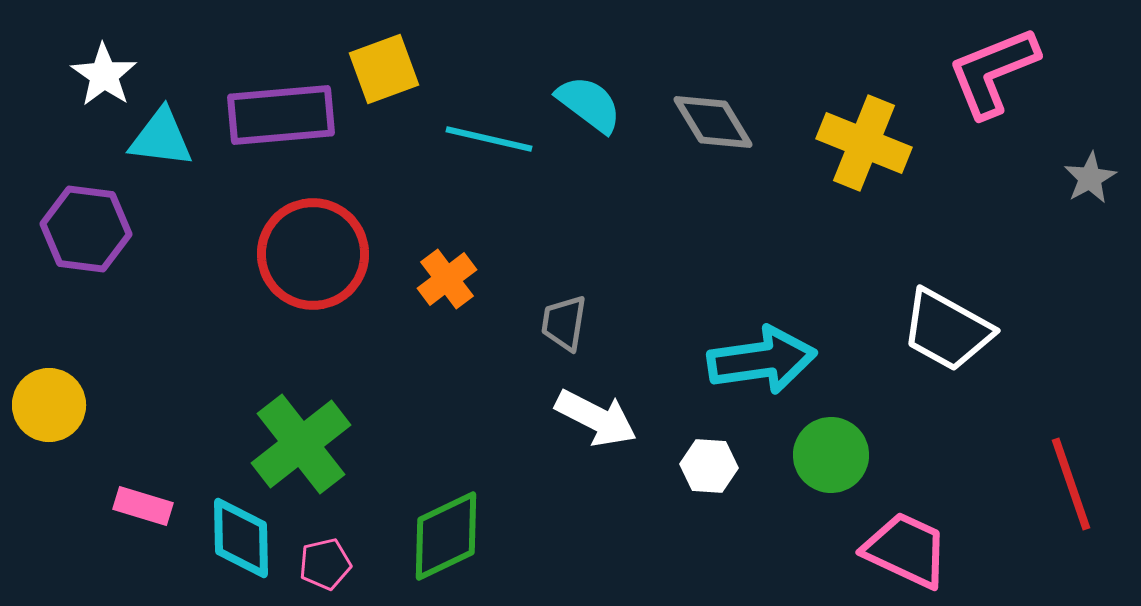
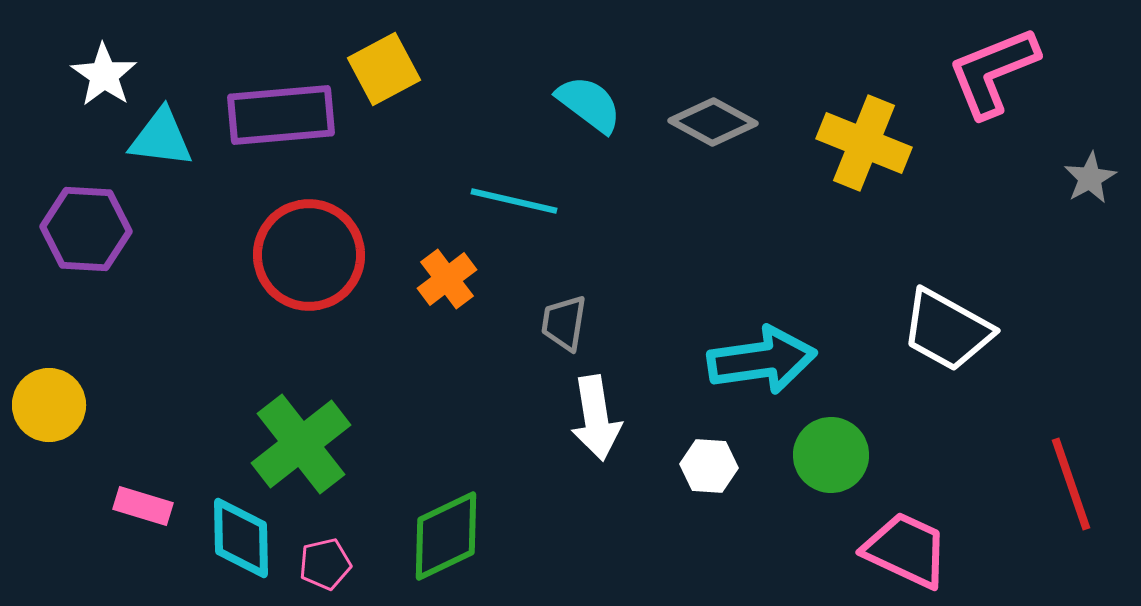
yellow square: rotated 8 degrees counterclockwise
gray diamond: rotated 30 degrees counterclockwise
cyan line: moved 25 px right, 62 px down
purple hexagon: rotated 4 degrees counterclockwise
red circle: moved 4 px left, 1 px down
white arrow: rotated 54 degrees clockwise
